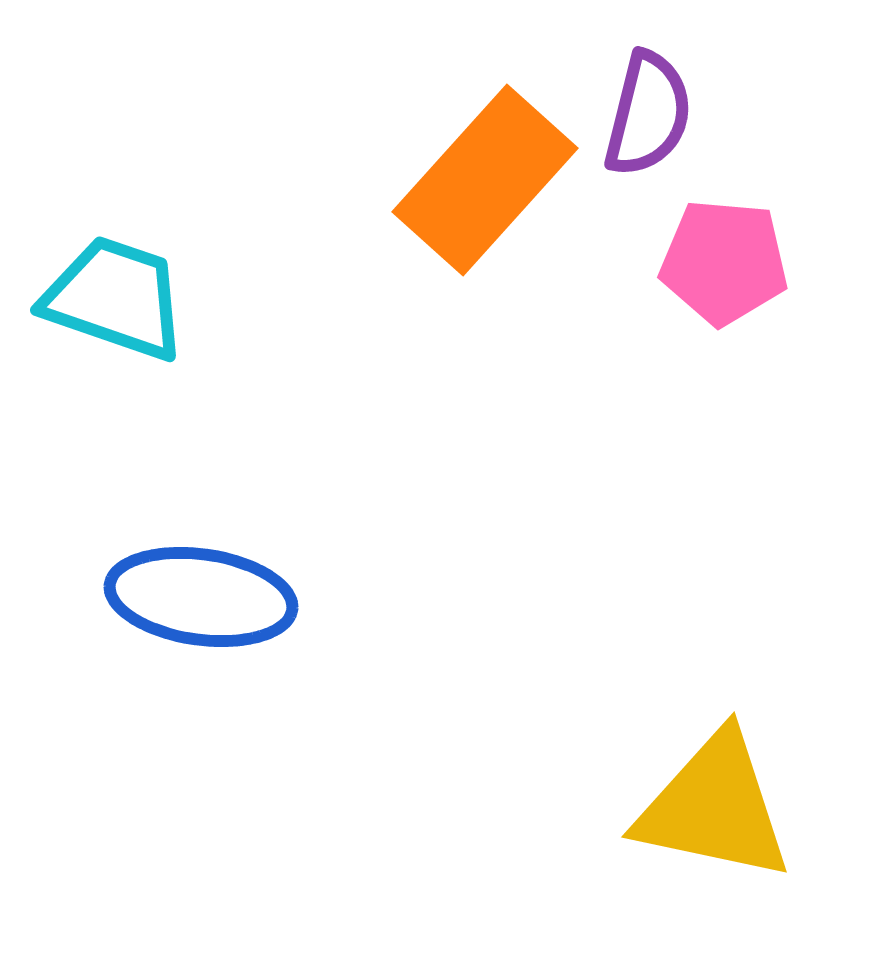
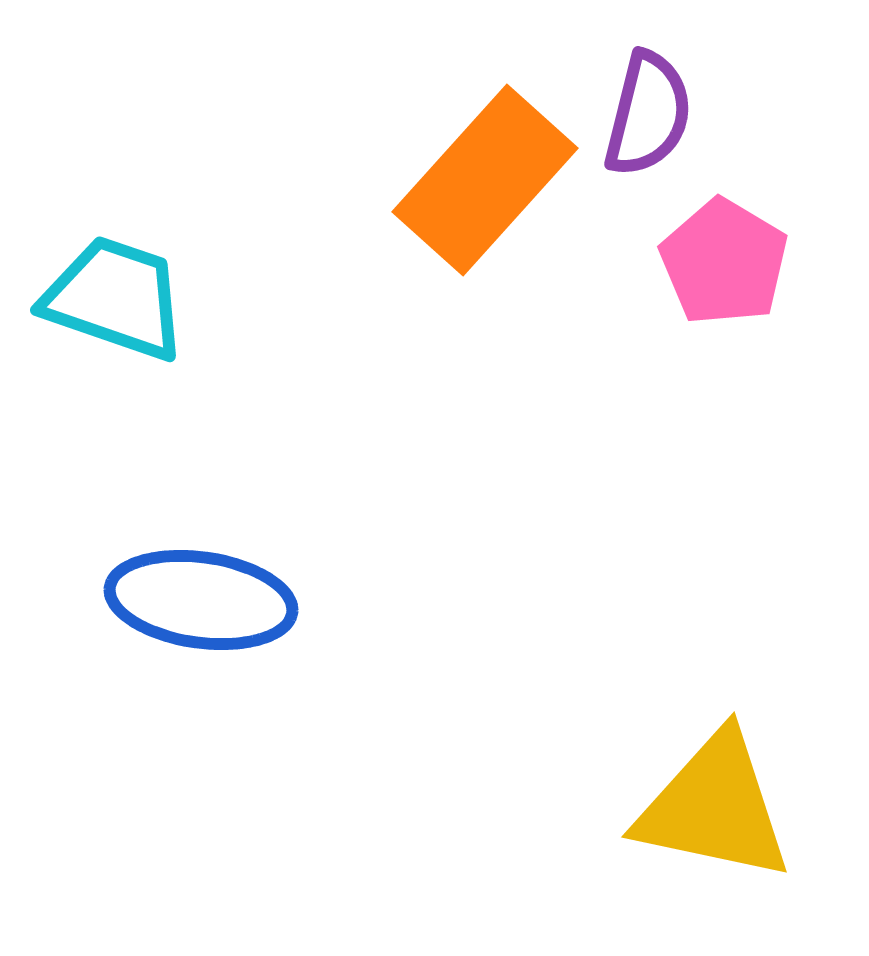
pink pentagon: rotated 26 degrees clockwise
blue ellipse: moved 3 px down
